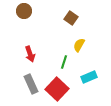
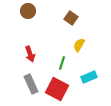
brown circle: moved 4 px right
green line: moved 2 px left, 1 px down
red square: rotated 15 degrees counterclockwise
